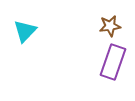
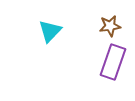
cyan triangle: moved 25 px right
